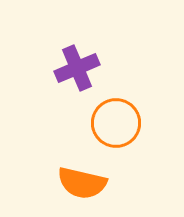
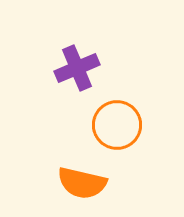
orange circle: moved 1 px right, 2 px down
